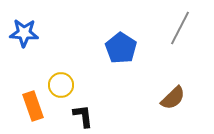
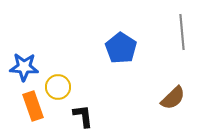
gray line: moved 2 px right, 4 px down; rotated 32 degrees counterclockwise
blue star: moved 34 px down
yellow circle: moved 3 px left, 2 px down
